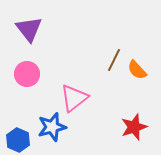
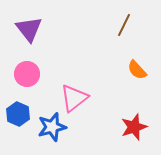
brown line: moved 10 px right, 35 px up
blue hexagon: moved 26 px up
